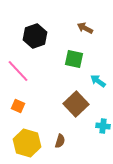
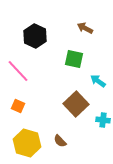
black hexagon: rotated 15 degrees counterclockwise
cyan cross: moved 6 px up
brown semicircle: rotated 120 degrees clockwise
